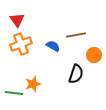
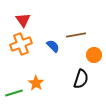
red triangle: moved 6 px right
blue semicircle: rotated 16 degrees clockwise
black semicircle: moved 5 px right, 5 px down
orange star: moved 3 px right, 1 px up; rotated 21 degrees counterclockwise
green line: rotated 24 degrees counterclockwise
